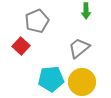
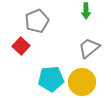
gray trapezoid: moved 10 px right
